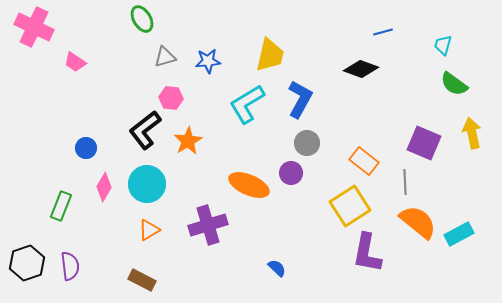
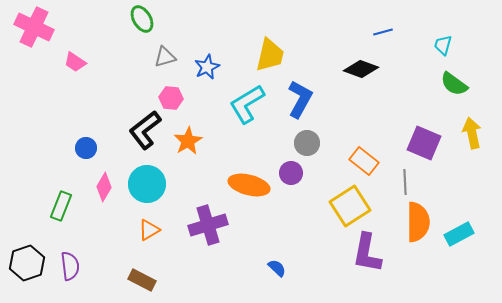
blue star: moved 1 px left, 6 px down; rotated 20 degrees counterclockwise
orange ellipse: rotated 9 degrees counterclockwise
orange semicircle: rotated 51 degrees clockwise
